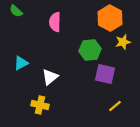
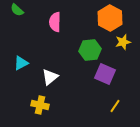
green semicircle: moved 1 px right, 1 px up
purple square: rotated 10 degrees clockwise
yellow line: rotated 16 degrees counterclockwise
